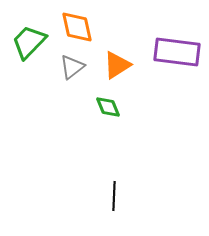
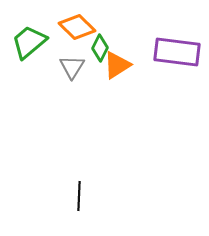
orange diamond: rotated 33 degrees counterclockwise
green trapezoid: rotated 6 degrees clockwise
gray triangle: rotated 20 degrees counterclockwise
green diamond: moved 8 px left, 59 px up; rotated 48 degrees clockwise
black line: moved 35 px left
